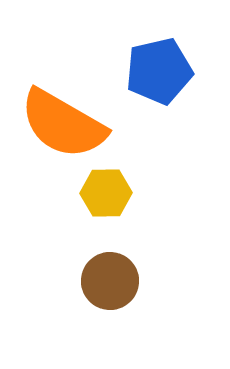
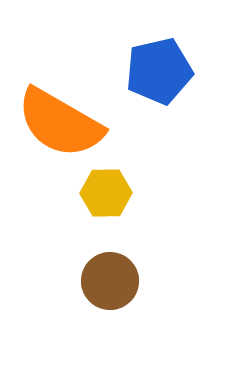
orange semicircle: moved 3 px left, 1 px up
